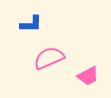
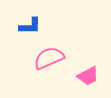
blue L-shape: moved 1 px left, 2 px down
